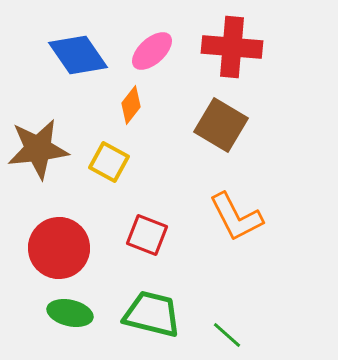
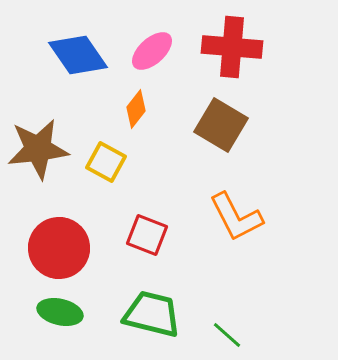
orange diamond: moved 5 px right, 4 px down
yellow square: moved 3 px left
green ellipse: moved 10 px left, 1 px up
